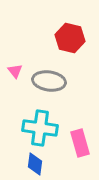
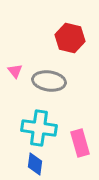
cyan cross: moved 1 px left
